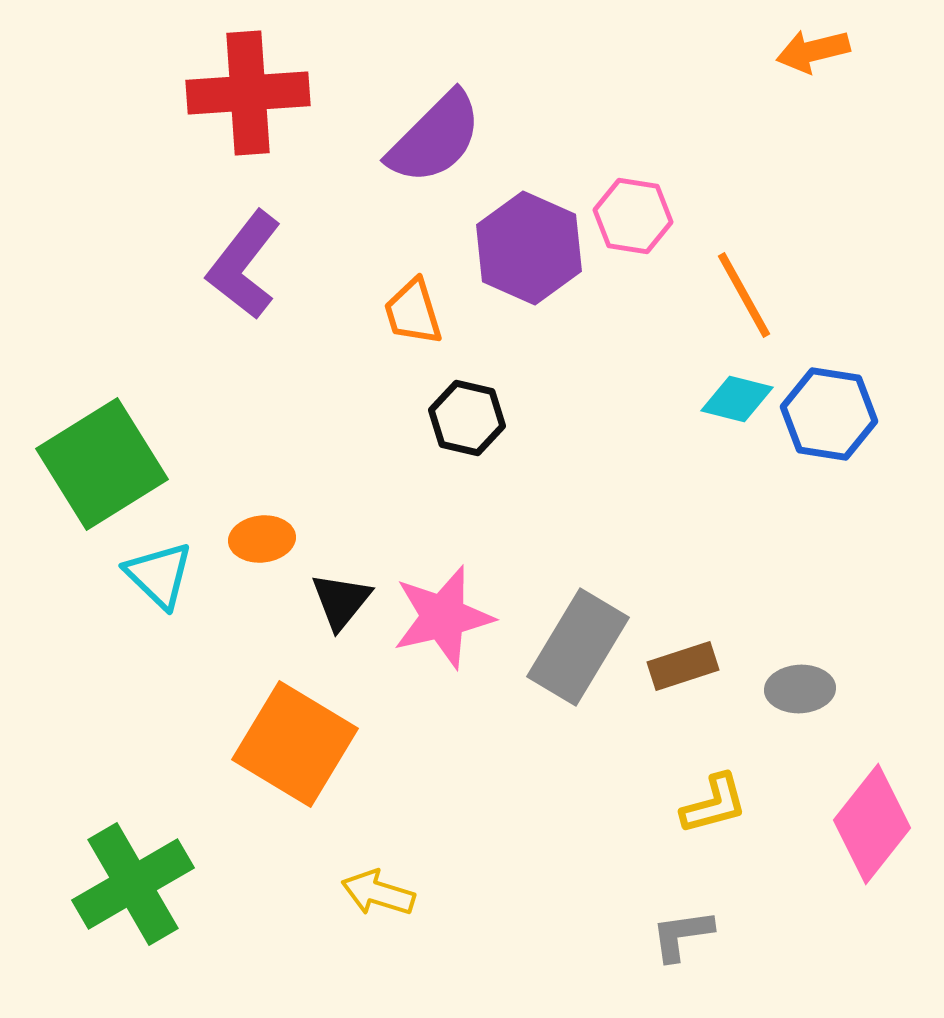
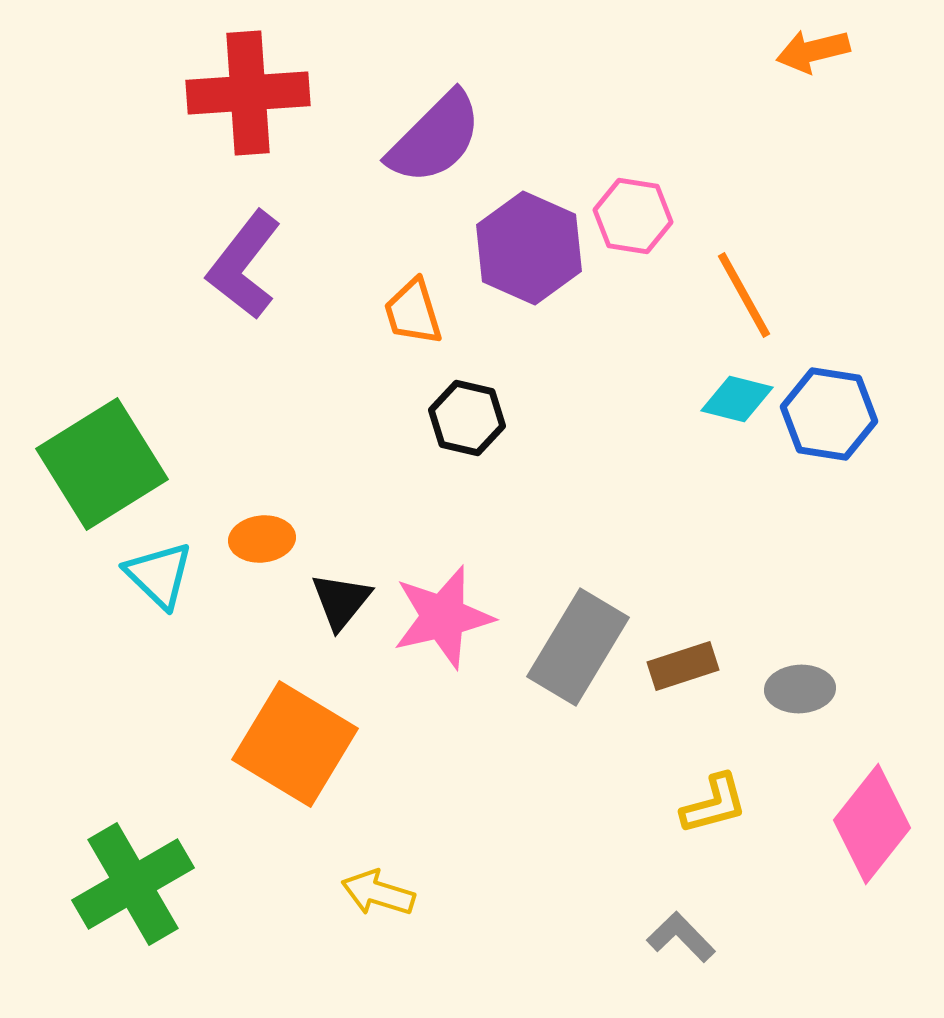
gray L-shape: moved 1 px left, 2 px down; rotated 54 degrees clockwise
